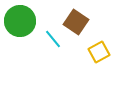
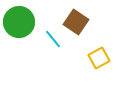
green circle: moved 1 px left, 1 px down
yellow square: moved 6 px down
